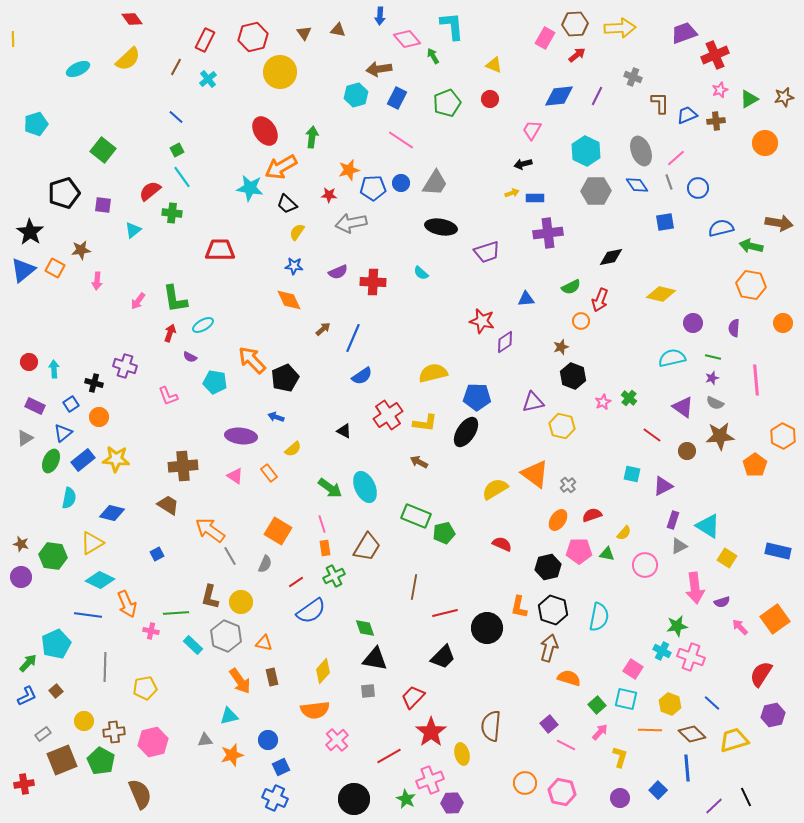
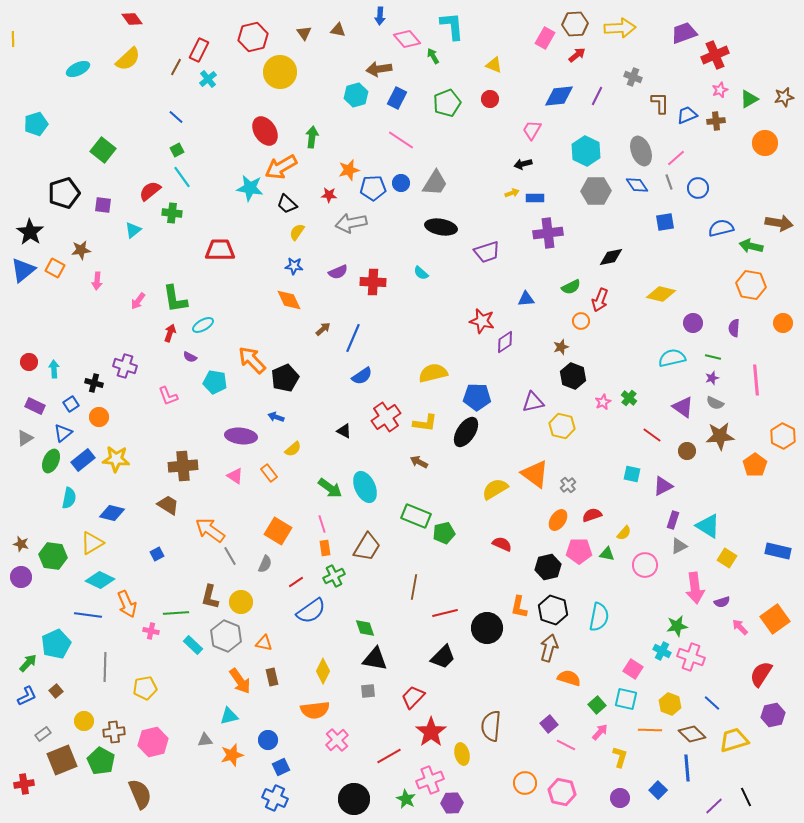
red rectangle at (205, 40): moved 6 px left, 10 px down
red cross at (388, 415): moved 2 px left, 2 px down
yellow diamond at (323, 671): rotated 15 degrees counterclockwise
